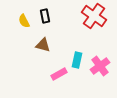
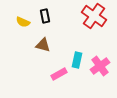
yellow semicircle: moved 1 px left, 1 px down; rotated 40 degrees counterclockwise
